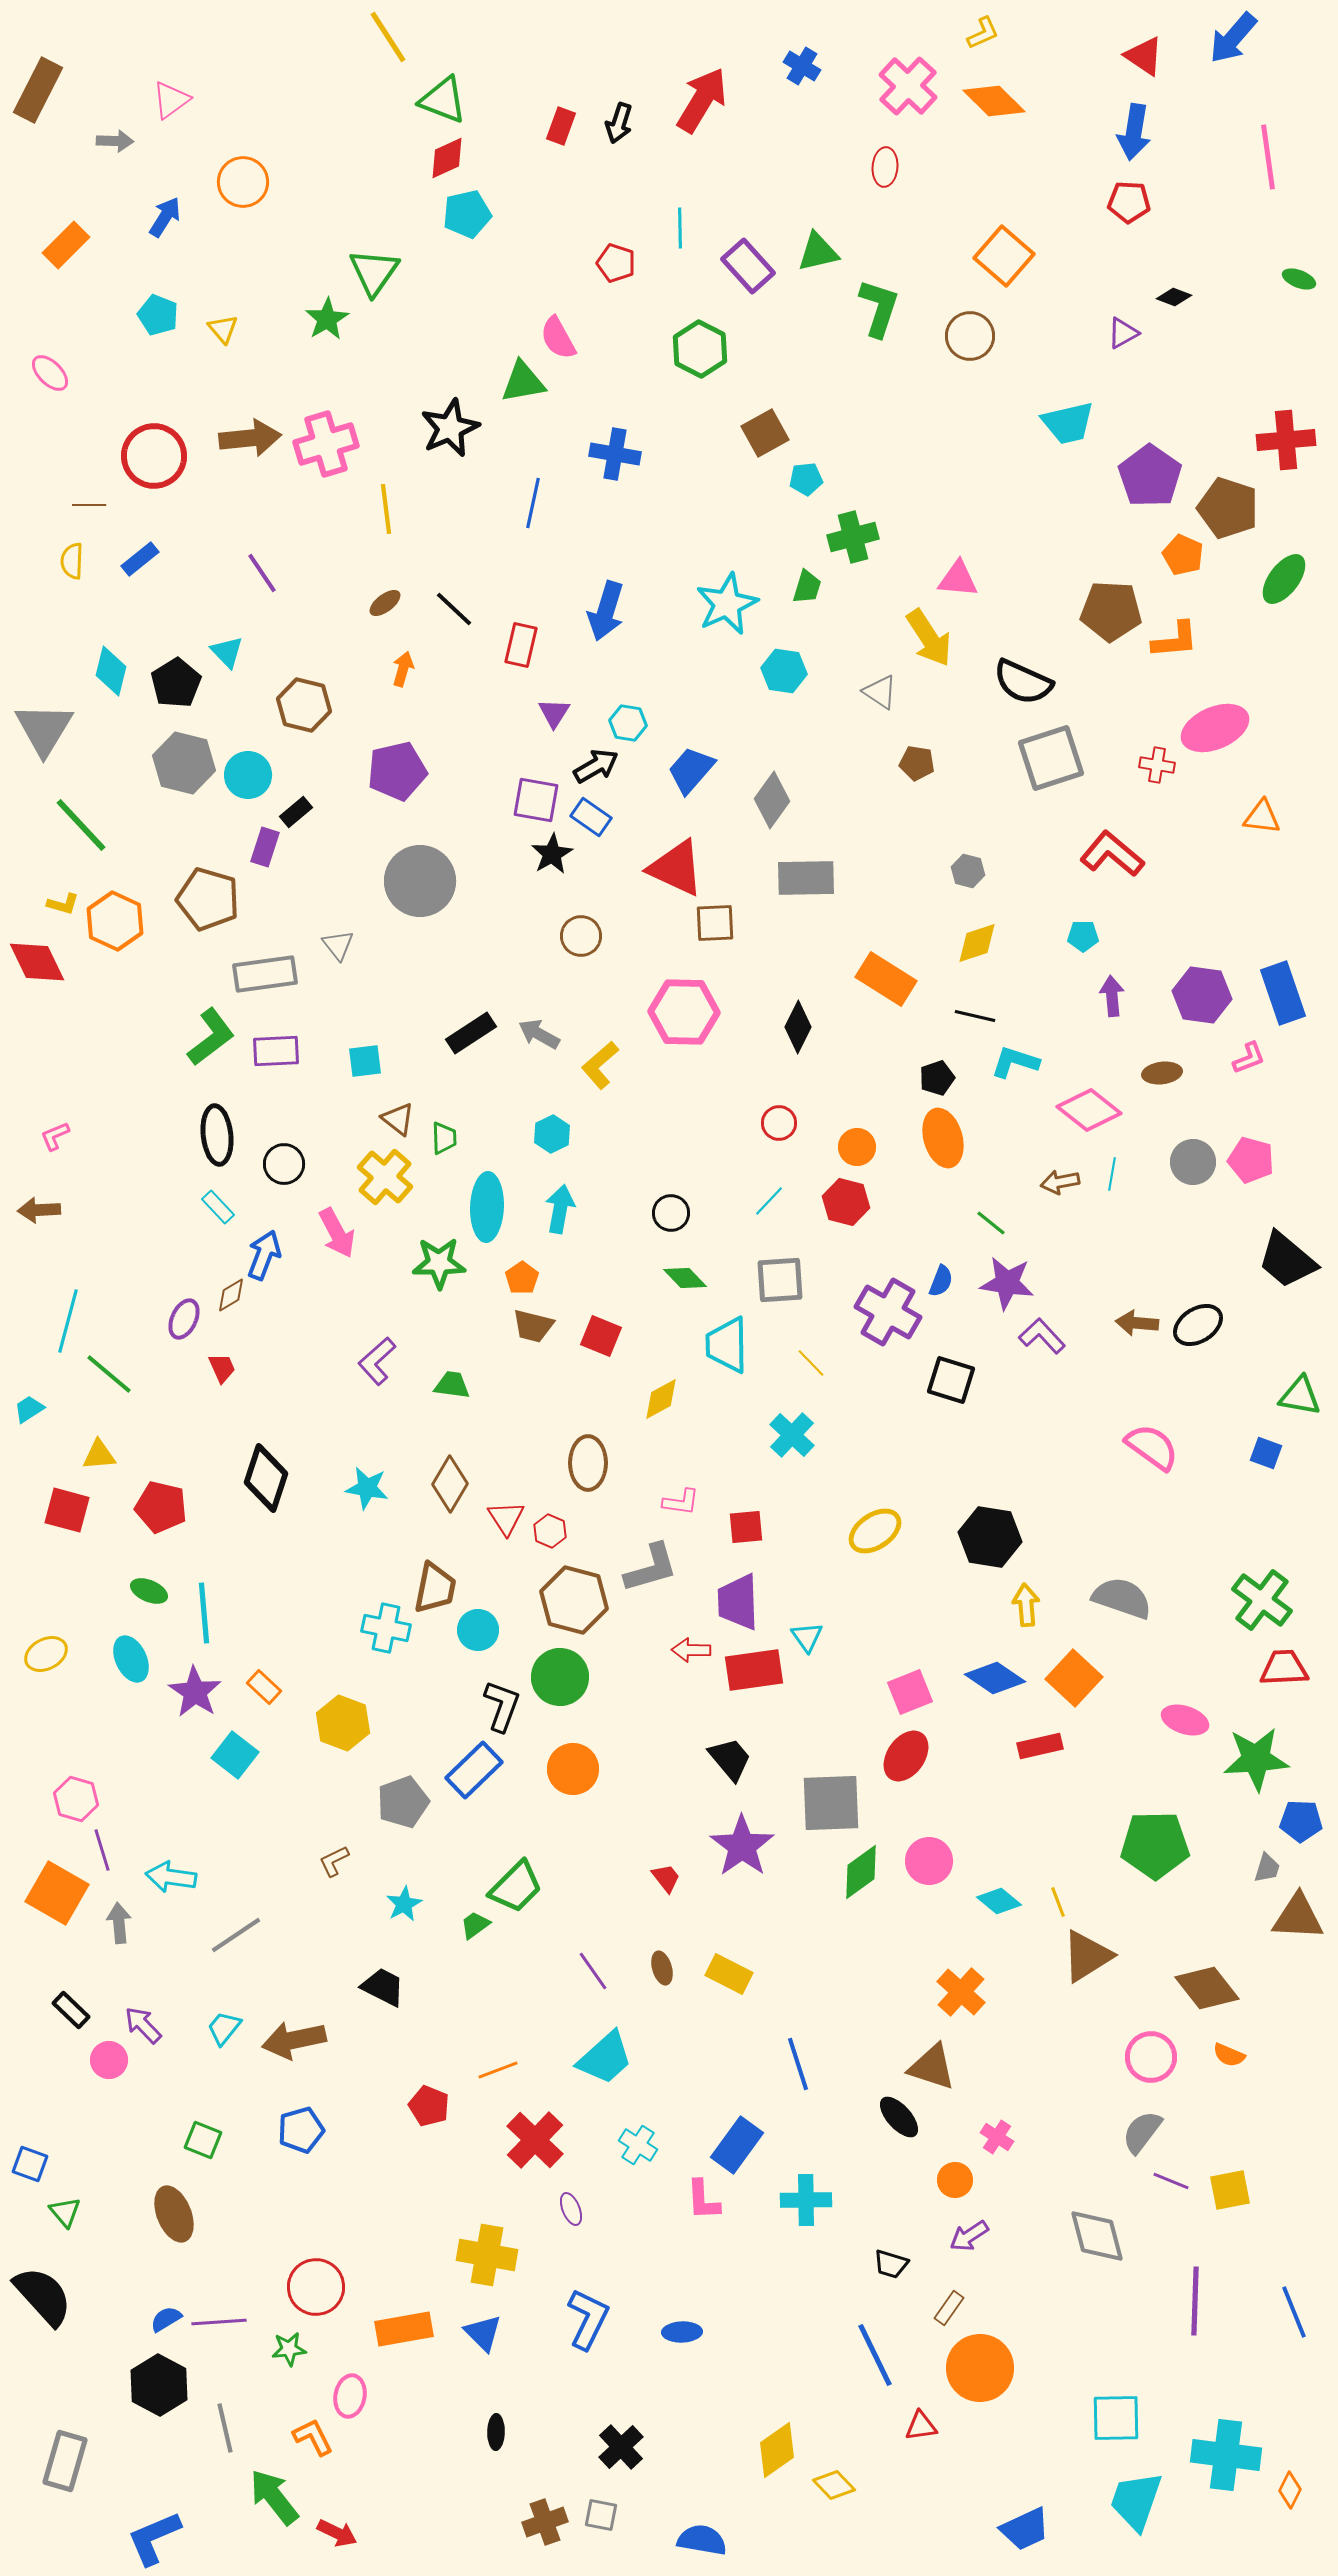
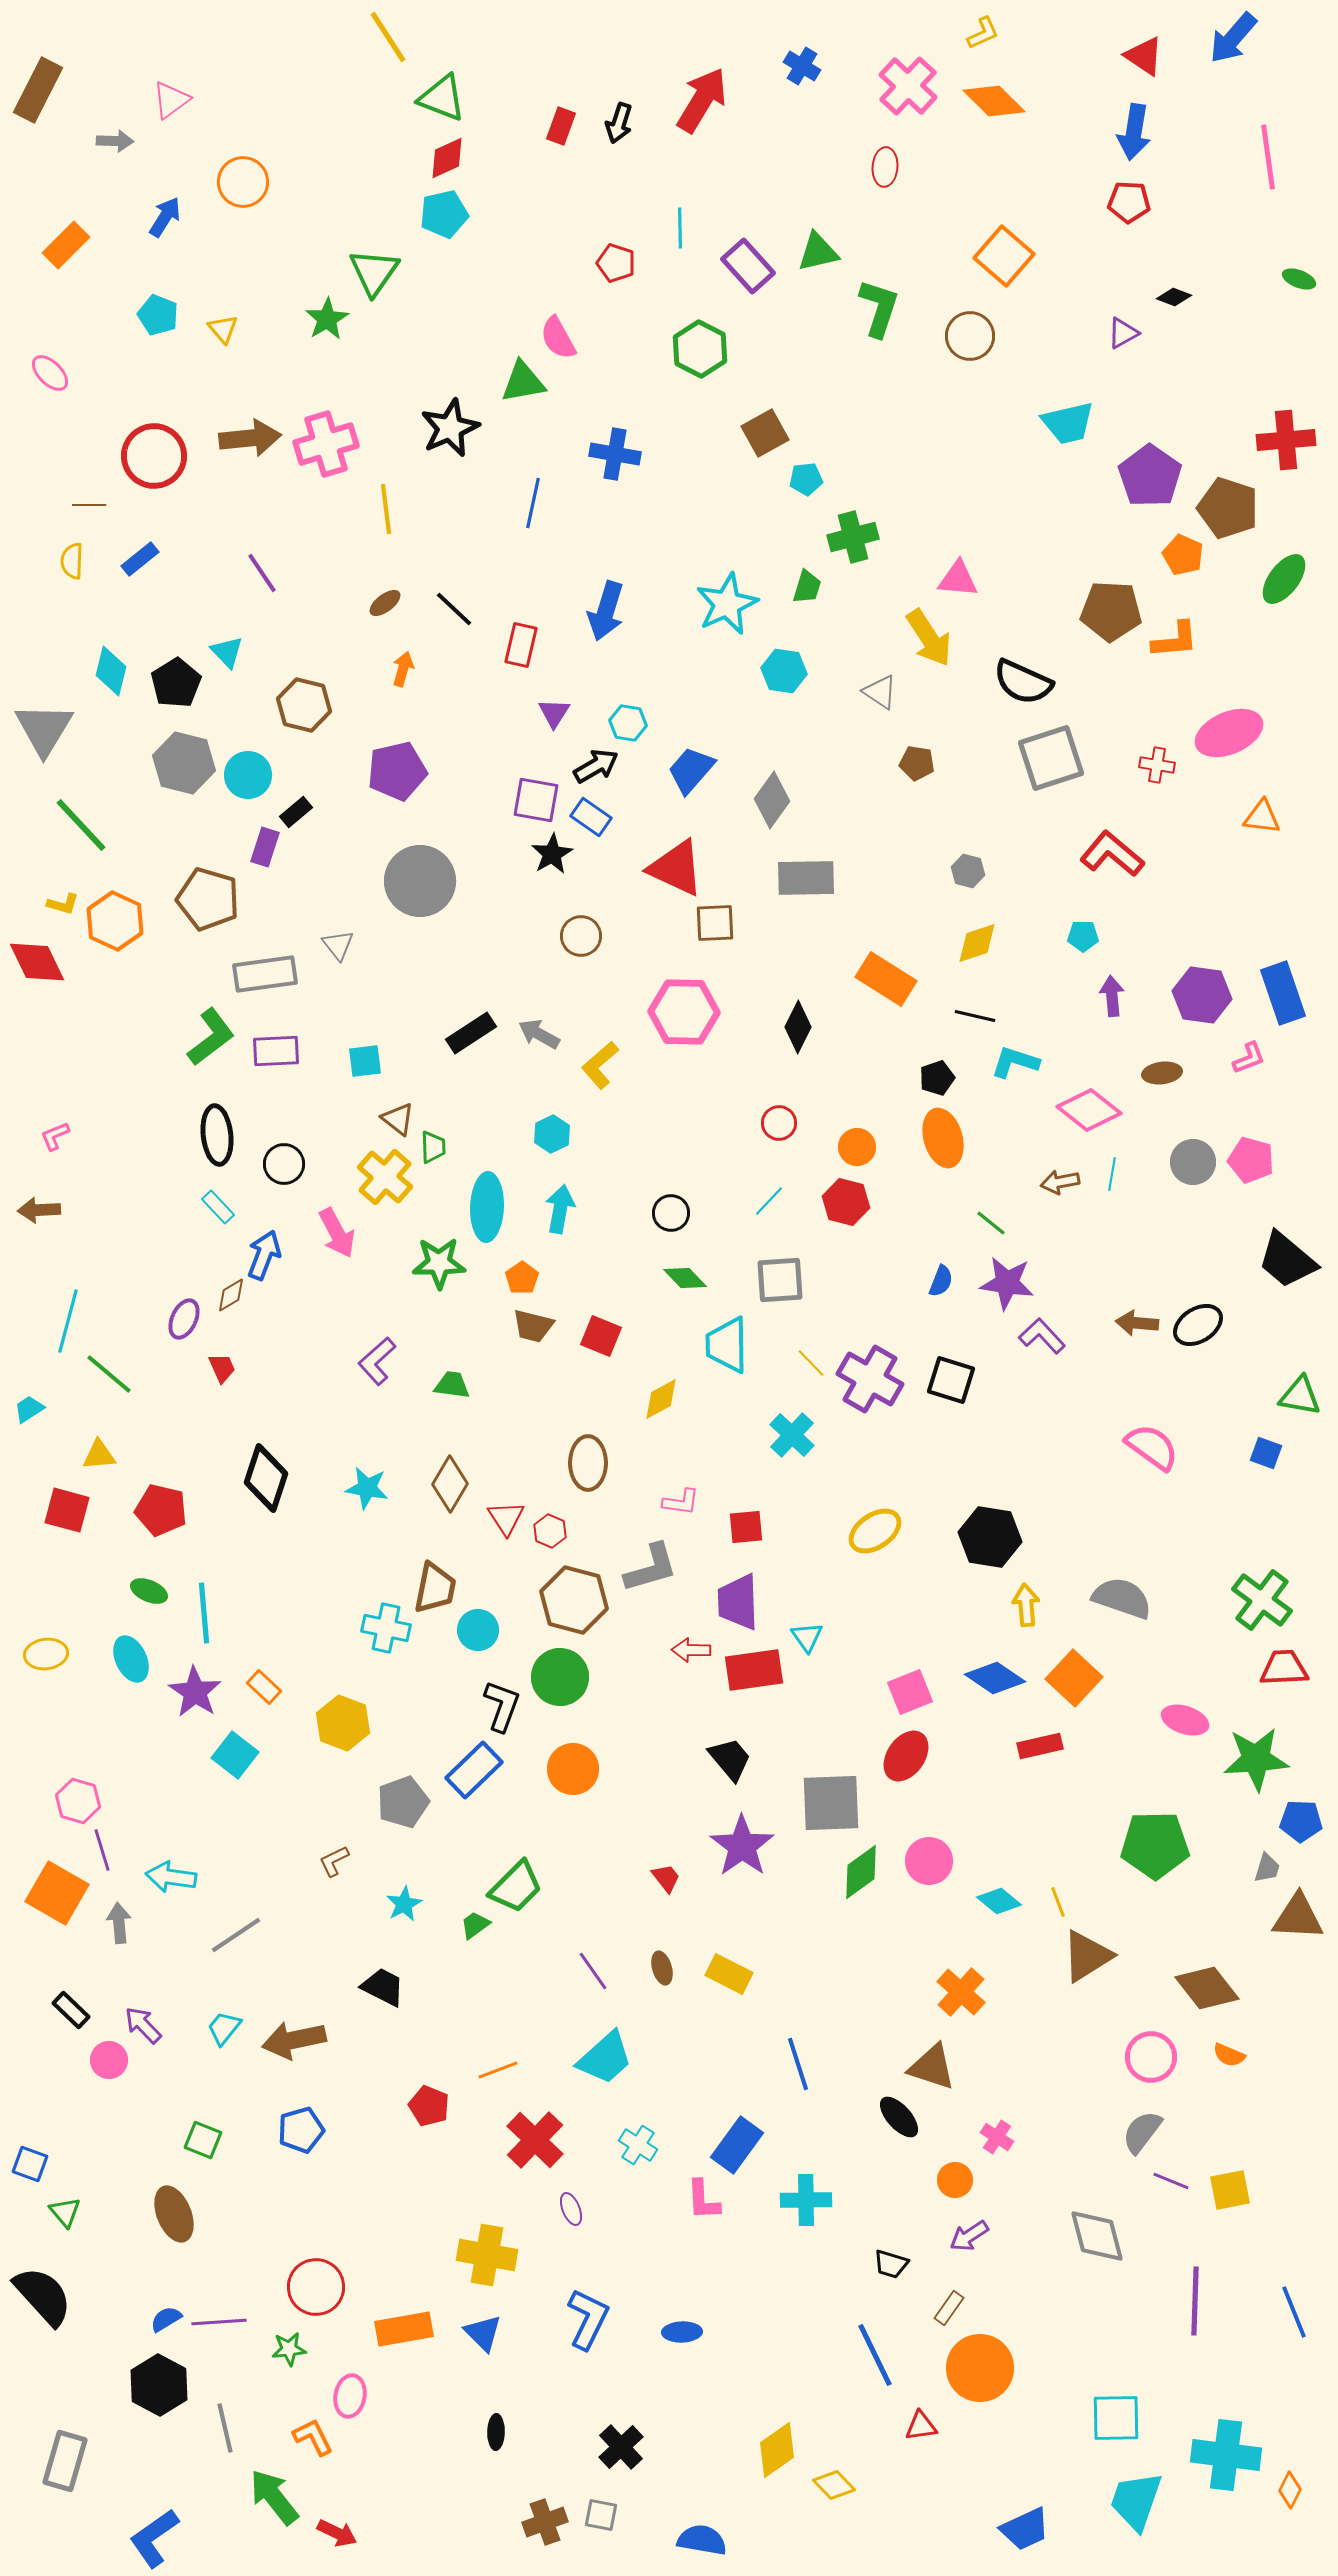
green triangle at (443, 100): moved 1 px left, 2 px up
cyan pentagon at (467, 214): moved 23 px left
pink ellipse at (1215, 728): moved 14 px right, 5 px down
green trapezoid at (444, 1138): moved 11 px left, 9 px down
purple cross at (888, 1312): moved 18 px left, 67 px down
red pentagon at (161, 1507): moved 3 px down
yellow ellipse at (46, 1654): rotated 21 degrees clockwise
pink hexagon at (76, 1799): moved 2 px right, 2 px down
blue L-shape at (154, 2538): rotated 12 degrees counterclockwise
